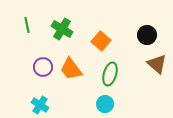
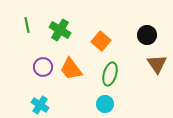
green cross: moved 2 px left, 1 px down
brown triangle: rotated 15 degrees clockwise
